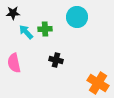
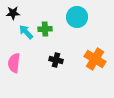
pink semicircle: rotated 18 degrees clockwise
orange cross: moved 3 px left, 24 px up
